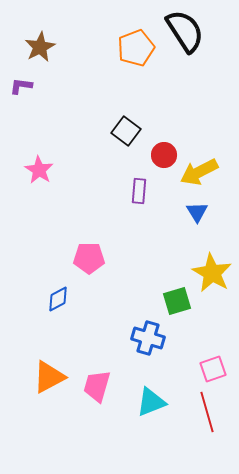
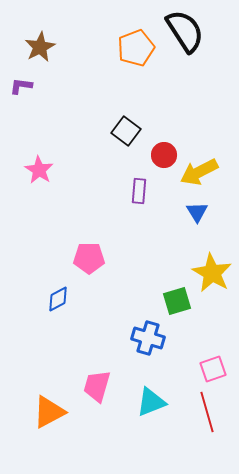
orange triangle: moved 35 px down
